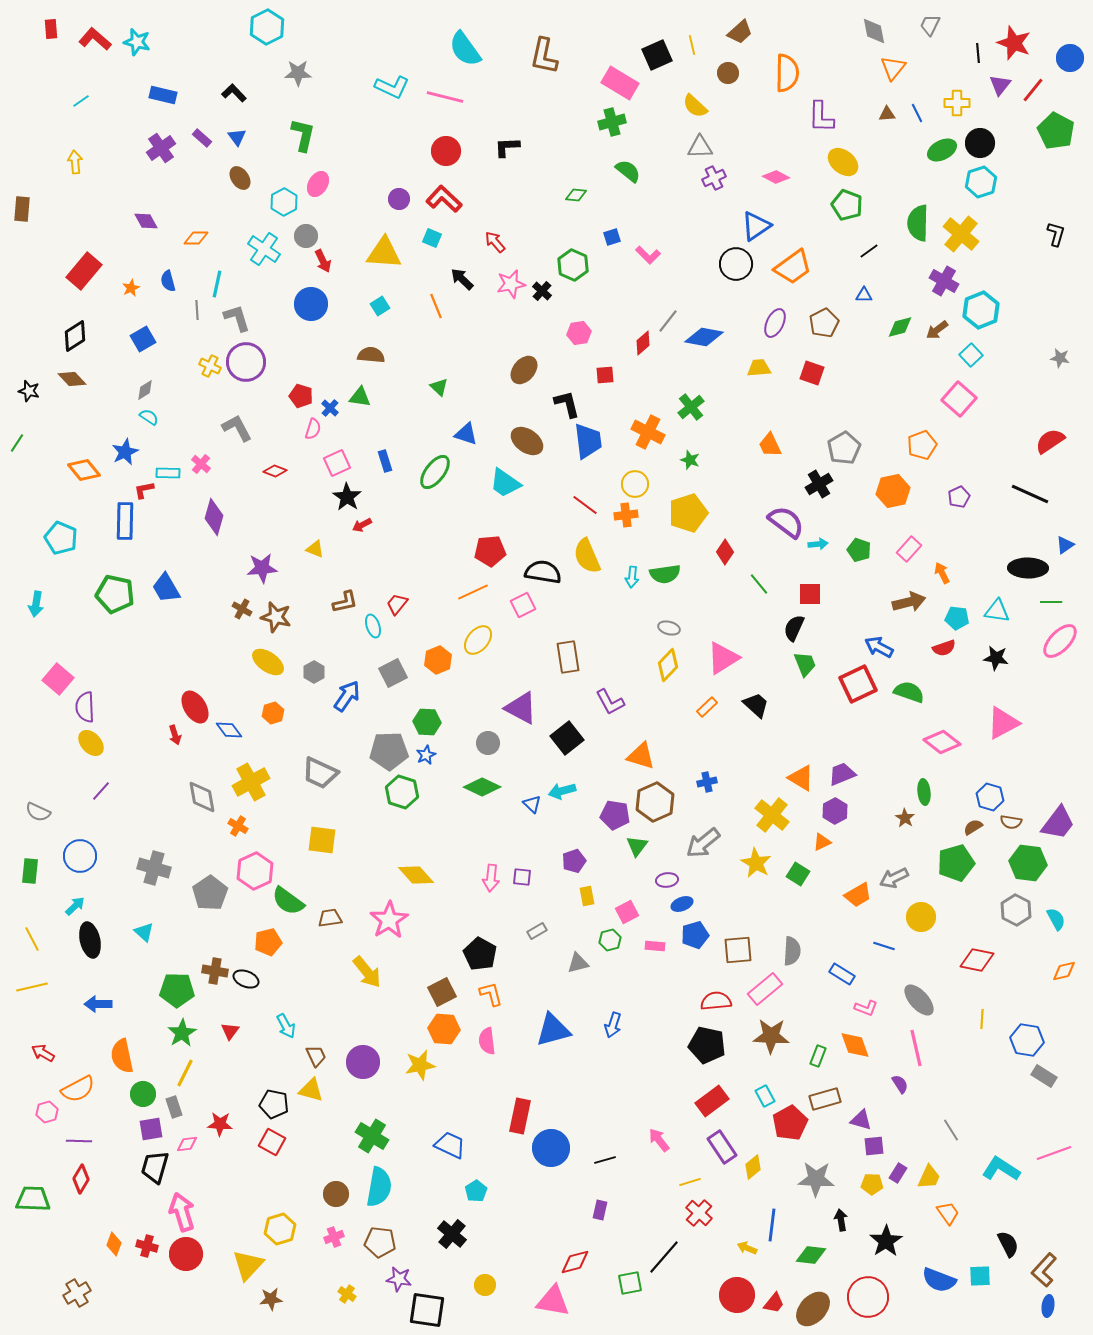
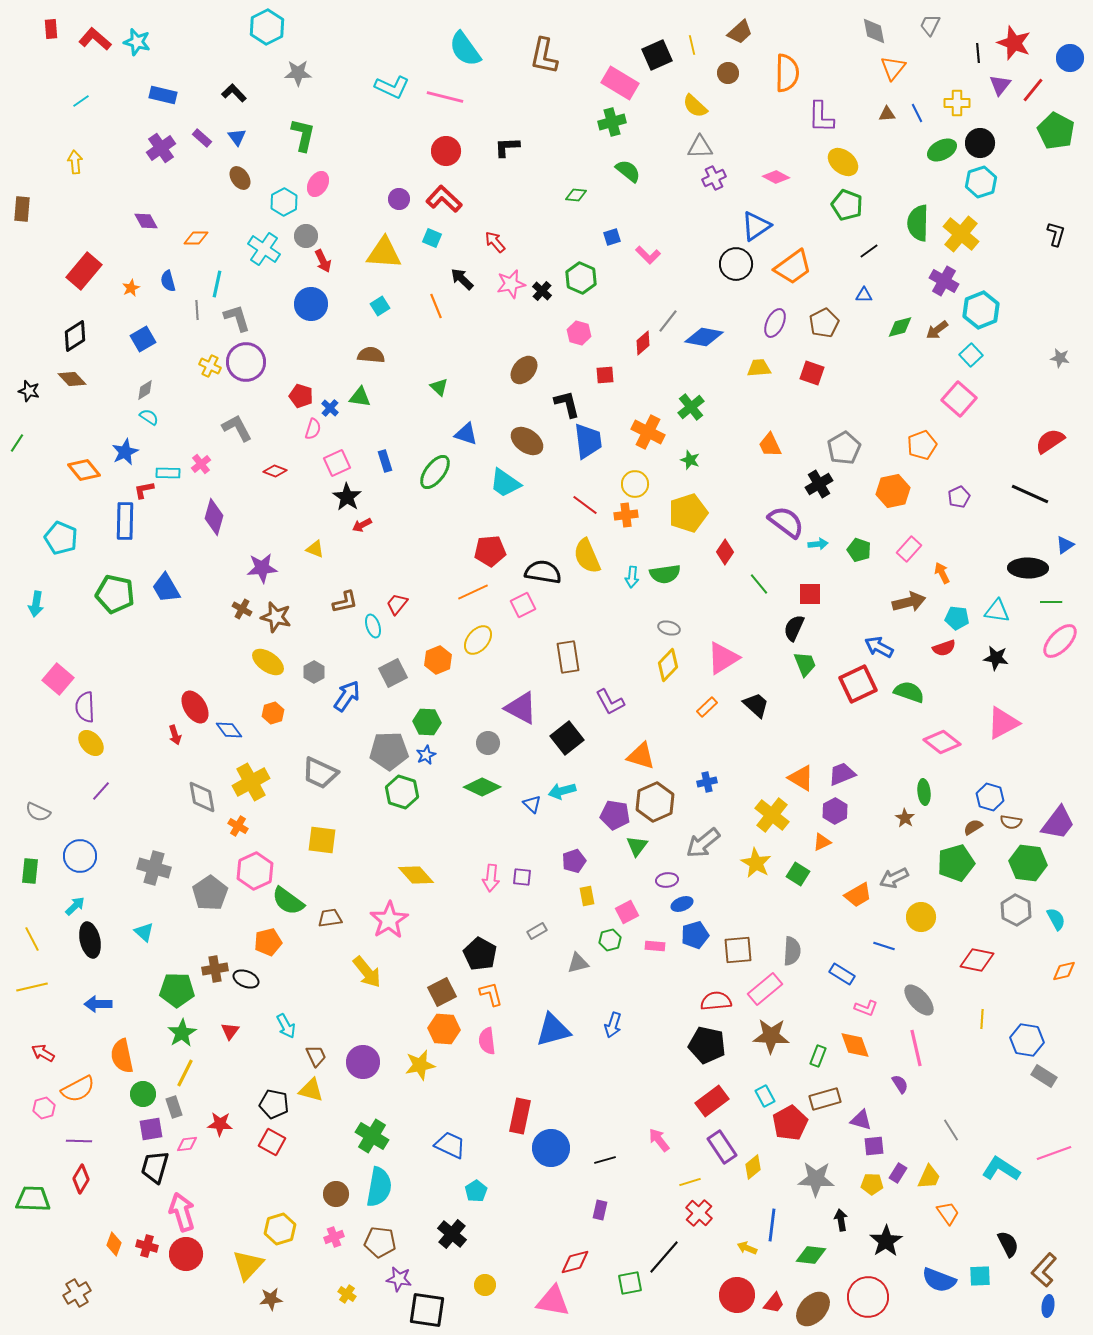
green hexagon at (573, 265): moved 8 px right, 13 px down
pink hexagon at (579, 333): rotated 25 degrees clockwise
pink cross at (201, 464): rotated 12 degrees clockwise
brown cross at (215, 971): moved 2 px up; rotated 20 degrees counterclockwise
pink hexagon at (47, 1112): moved 3 px left, 4 px up
